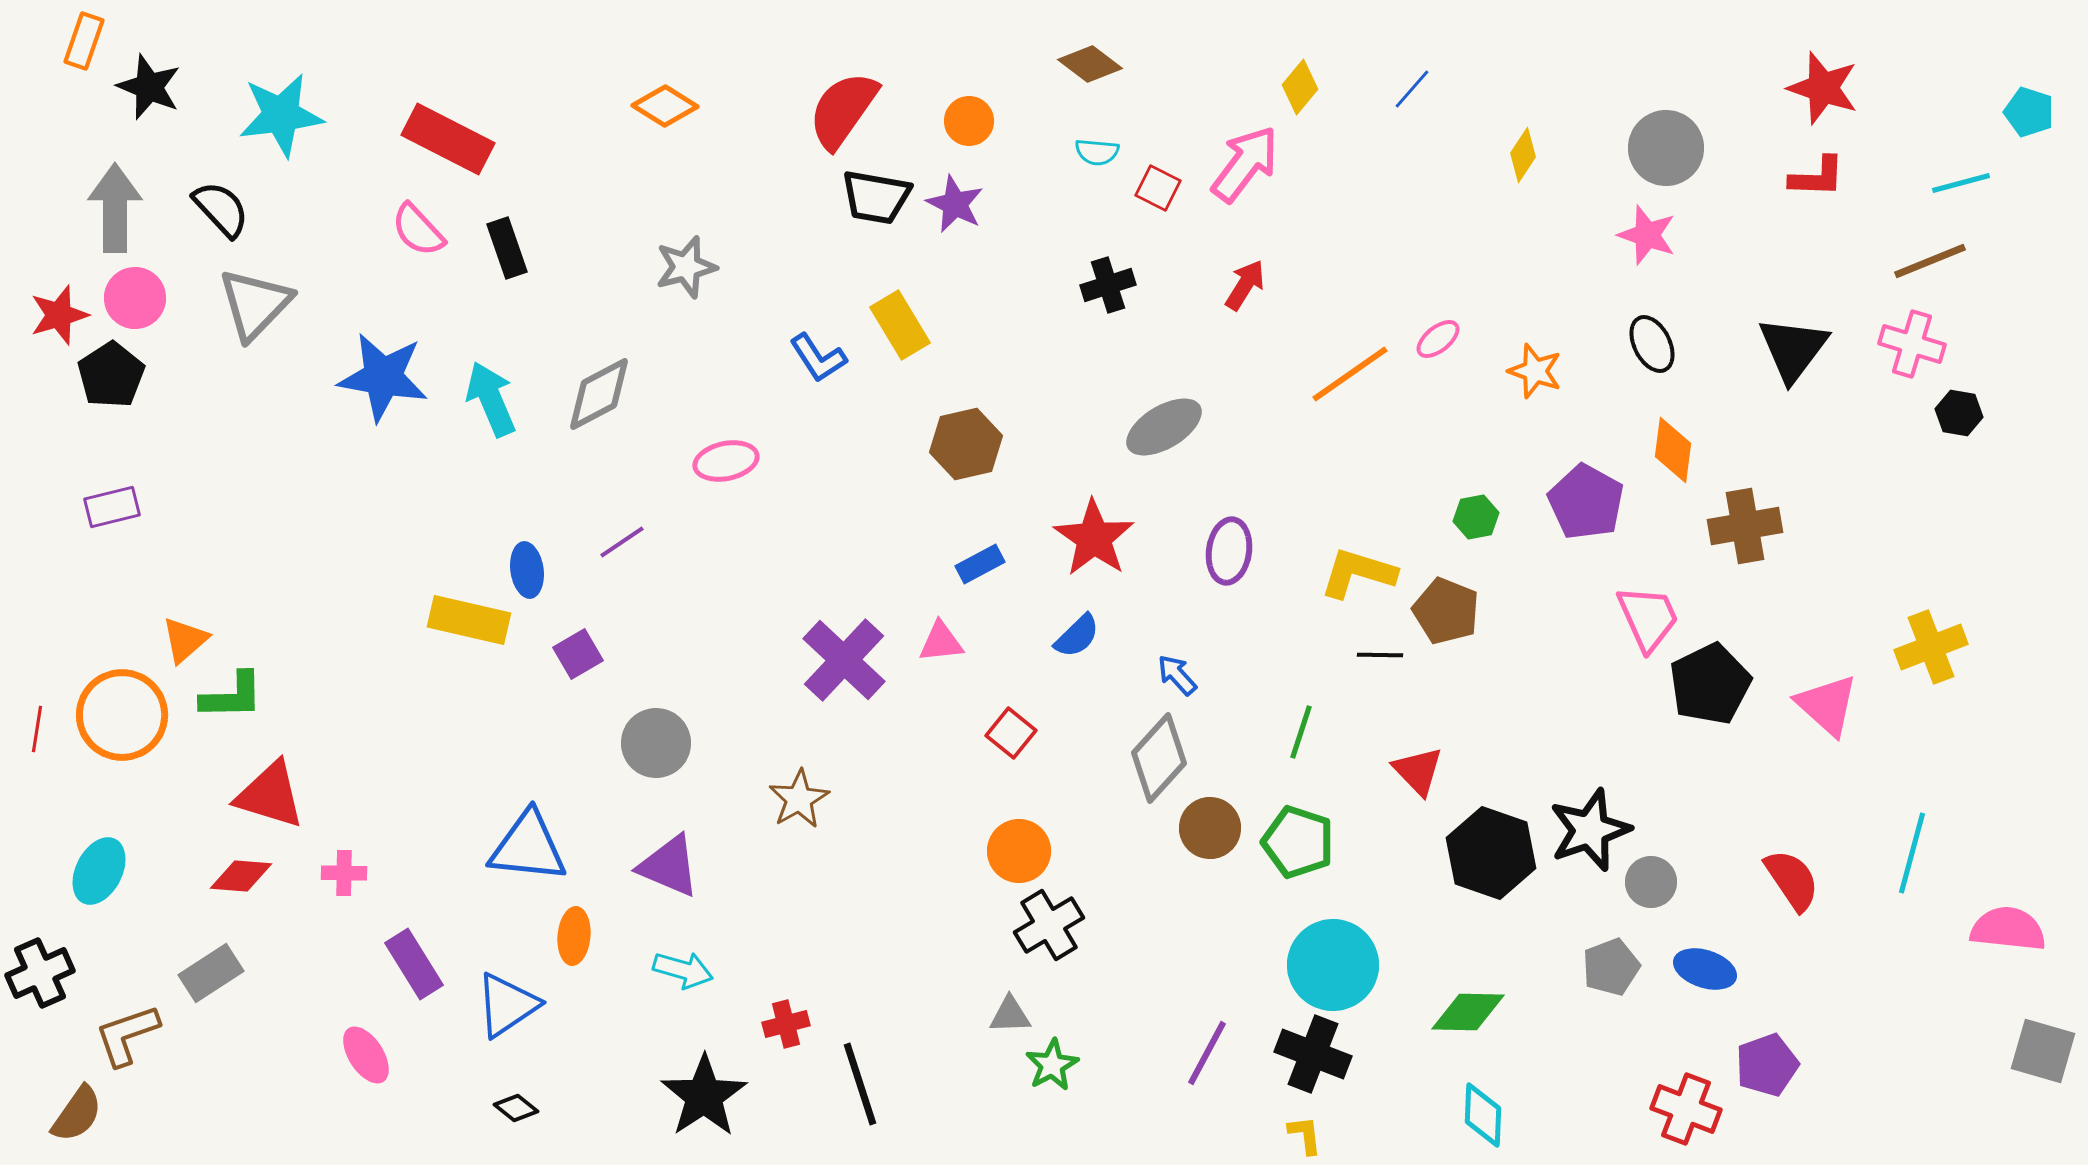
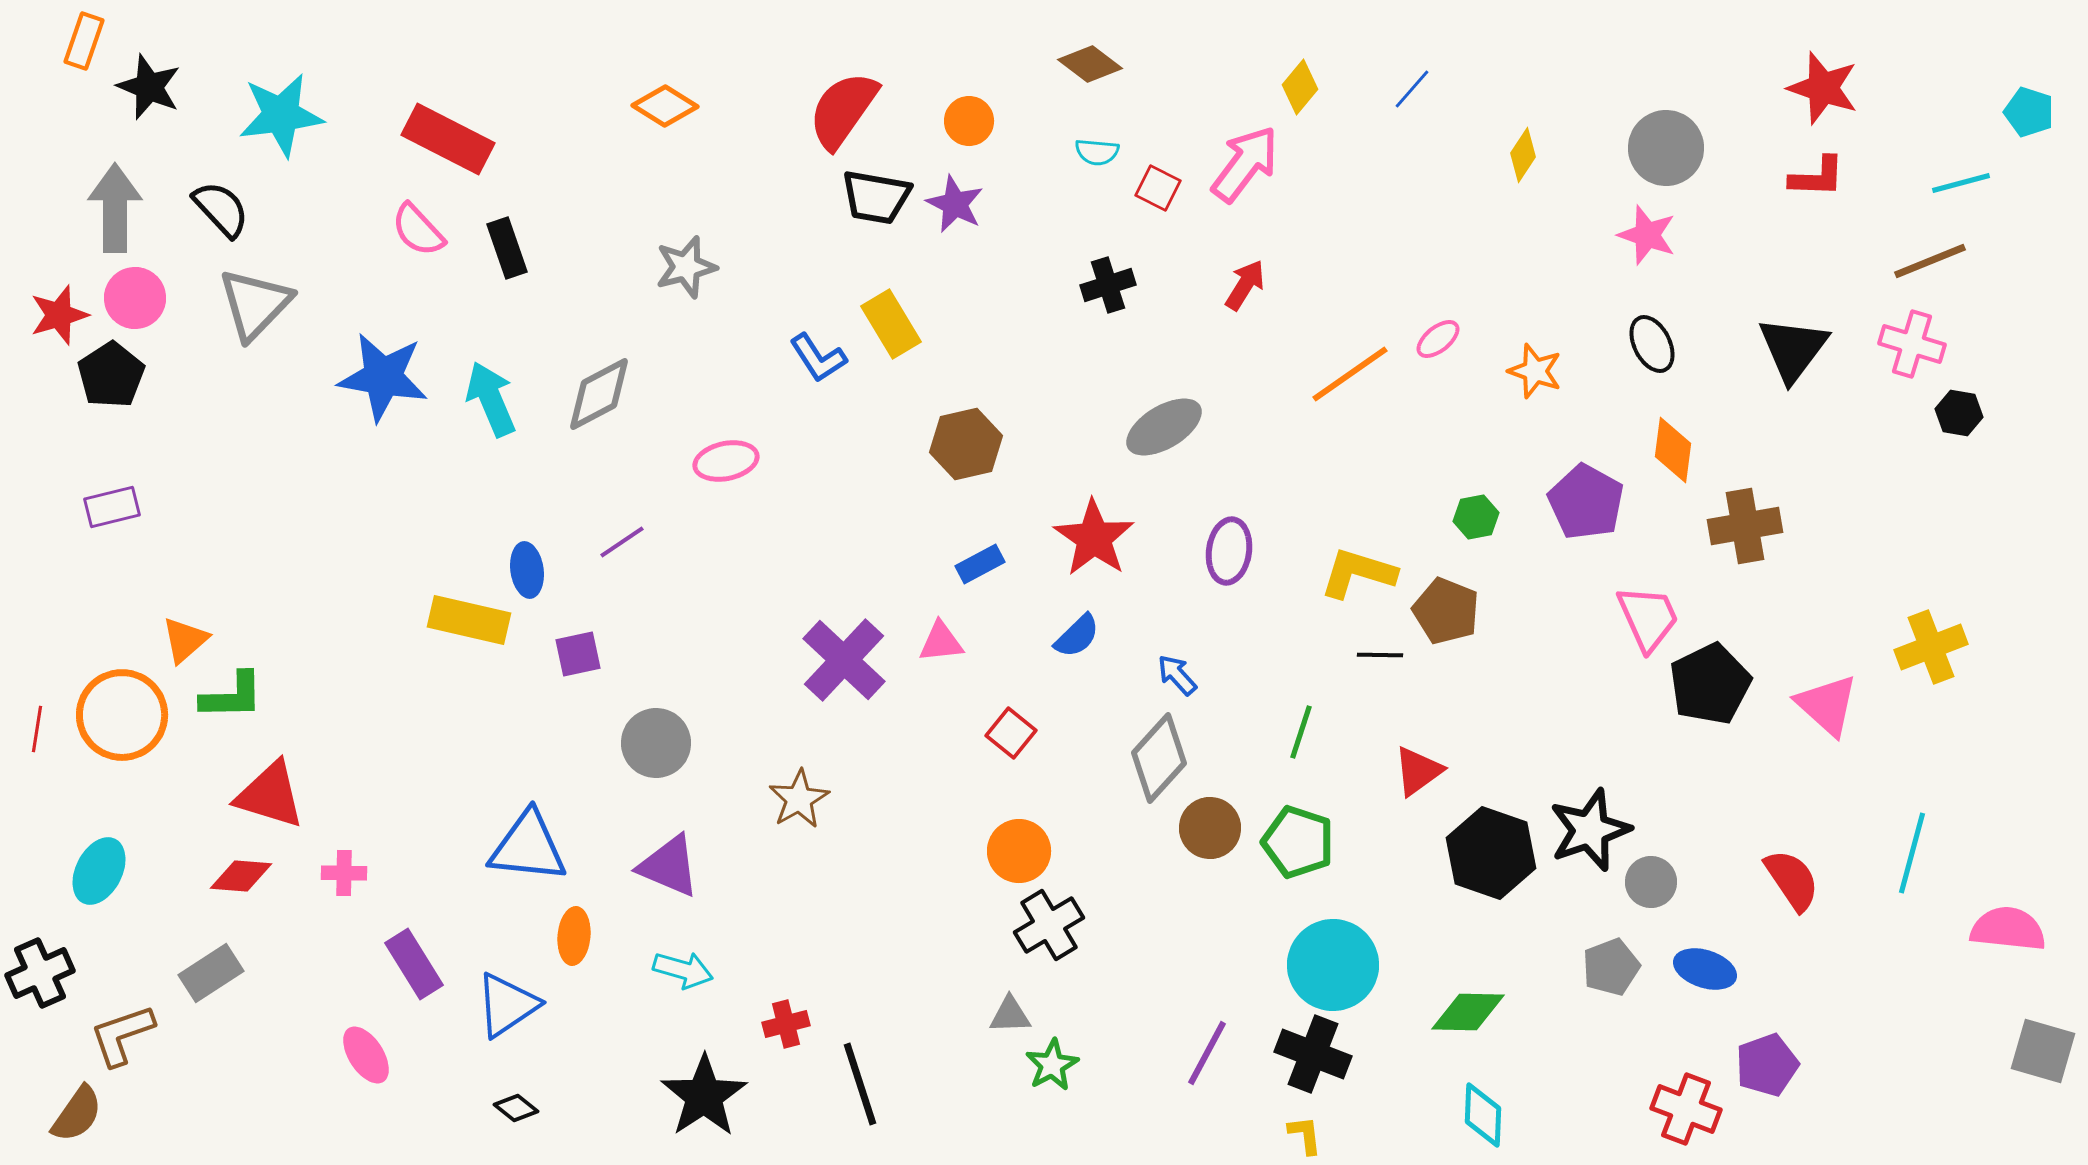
yellow rectangle at (900, 325): moved 9 px left, 1 px up
purple square at (578, 654): rotated 18 degrees clockwise
red triangle at (1418, 771): rotated 38 degrees clockwise
brown L-shape at (127, 1035): moved 5 px left
